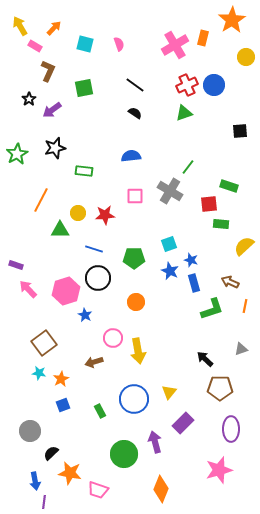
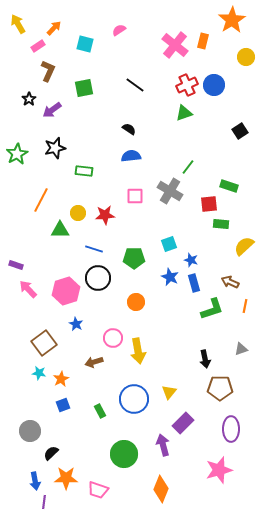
yellow arrow at (20, 26): moved 2 px left, 2 px up
orange rectangle at (203, 38): moved 3 px down
pink semicircle at (119, 44): moved 14 px up; rotated 104 degrees counterclockwise
pink cross at (175, 45): rotated 20 degrees counterclockwise
pink rectangle at (35, 46): moved 3 px right; rotated 64 degrees counterclockwise
black semicircle at (135, 113): moved 6 px left, 16 px down
black square at (240, 131): rotated 28 degrees counterclockwise
blue star at (170, 271): moved 6 px down
blue star at (85, 315): moved 9 px left, 9 px down
black arrow at (205, 359): rotated 144 degrees counterclockwise
purple arrow at (155, 442): moved 8 px right, 3 px down
orange star at (70, 473): moved 4 px left, 5 px down; rotated 10 degrees counterclockwise
